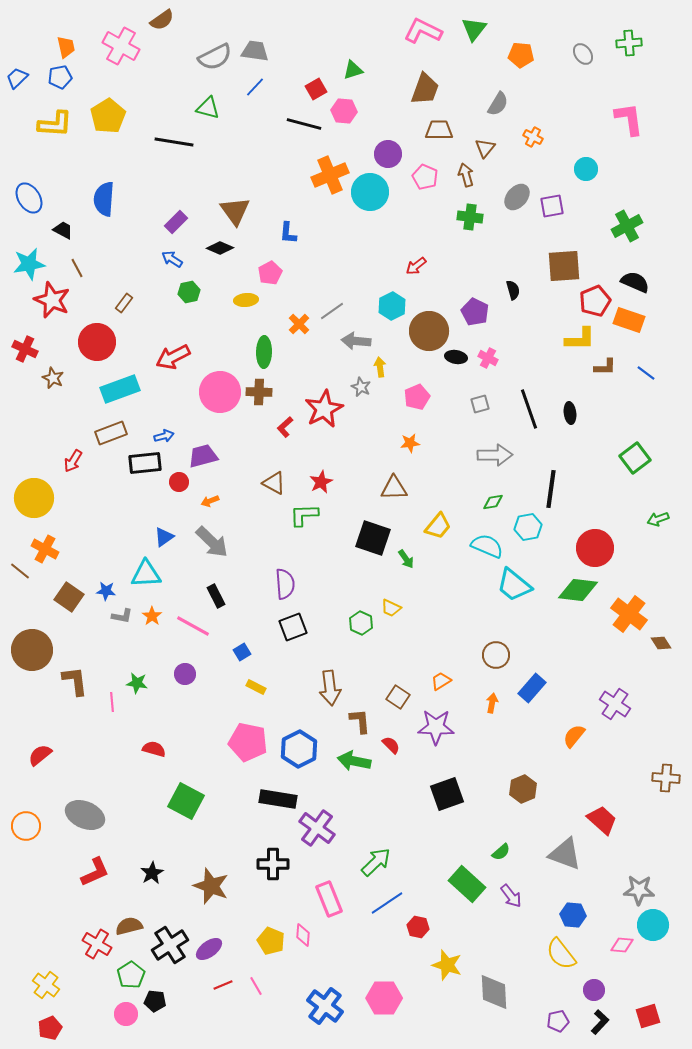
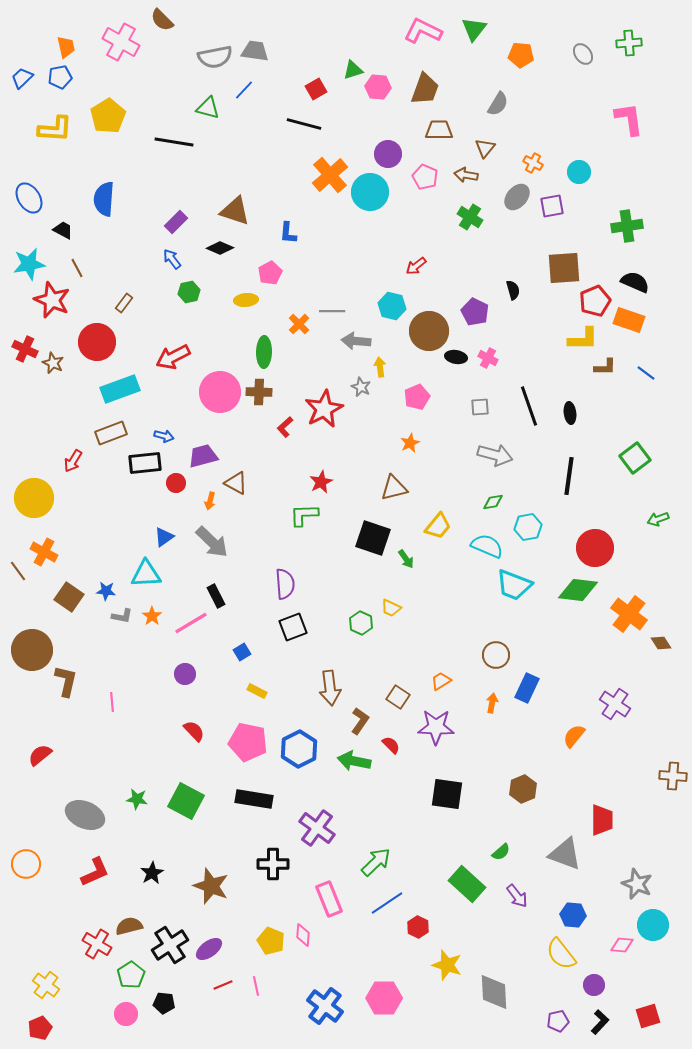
brown semicircle at (162, 20): rotated 80 degrees clockwise
pink cross at (121, 46): moved 4 px up
gray semicircle at (215, 57): rotated 16 degrees clockwise
blue trapezoid at (17, 78): moved 5 px right
blue line at (255, 87): moved 11 px left, 3 px down
pink hexagon at (344, 111): moved 34 px right, 24 px up
yellow L-shape at (55, 124): moved 5 px down
orange cross at (533, 137): moved 26 px down
cyan circle at (586, 169): moved 7 px left, 3 px down
orange cross at (330, 175): rotated 18 degrees counterclockwise
brown arrow at (466, 175): rotated 65 degrees counterclockwise
brown triangle at (235, 211): rotated 36 degrees counterclockwise
green cross at (470, 217): rotated 25 degrees clockwise
green cross at (627, 226): rotated 20 degrees clockwise
blue arrow at (172, 259): rotated 20 degrees clockwise
brown square at (564, 266): moved 2 px down
cyan hexagon at (392, 306): rotated 20 degrees counterclockwise
gray line at (332, 311): rotated 35 degrees clockwise
yellow L-shape at (580, 339): moved 3 px right
brown star at (53, 378): moved 15 px up
gray square at (480, 404): moved 3 px down; rotated 12 degrees clockwise
black line at (529, 409): moved 3 px up
blue arrow at (164, 436): rotated 30 degrees clockwise
orange star at (410, 443): rotated 18 degrees counterclockwise
gray arrow at (495, 455): rotated 16 degrees clockwise
red circle at (179, 482): moved 3 px left, 1 px down
brown triangle at (274, 483): moved 38 px left
brown triangle at (394, 488): rotated 12 degrees counterclockwise
black line at (551, 489): moved 18 px right, 13 px up
orange arrow at (210, 501): rotated 54 degrees counterclockwise
orange cross at (45, 549): moved 1 px left, 3 px down
brown line at (20, 571): moved 2 px left; rotated 15 degrees clockwise
cyan trapezoid at (514, 585): rotated 18 degrees counterclockwise
pink line at (193, 626): moved 2 px left, 3 px up; rotated 60 degrees counterclockwise
brown L-shape at (75, 681): moved 9 px left; rotated 20 degrees clockwise
green star at (137, 683): moved 116 px down
yellow rectangle at (256, 687): moved 1 px right, 4 px down
blue rectangle at (532, 688): moved 5 px left; rotated 16 degrees counterclockwise
brown L-shape at (360, 721): rotated 40 degrees clockwise
red semicircle at (154, 749): moved 40 px right, 18 px up; rotated 30 degrees clockwise
brown cross at (666, 778): moved 7 px right, 2 px up
black square at (447, 794): rotated 28 degrees clockwise
black rectangle at (278, 799): moved 24 px left
red trapezoid at (602, 820): rotated 48 degrees clockwise
orange circle at (26, 826): moved 38 px down
gray star at (639, 890): moved 2 px left, 6 px up; rotated 20 degrees clockwise
purple arrow at (511, 896): moved 6 px right
red hexagon at (418, 927): rotated 15 degrees clockwise
pink line at (256, 986): rotated 18 degrees clockwise
purple circle at (594, 990): moved 5 px up
black pentagon at (155, 1001): moved 9 px right, 2 px down
red pentagon at (50, 1028): moved 10 px left
